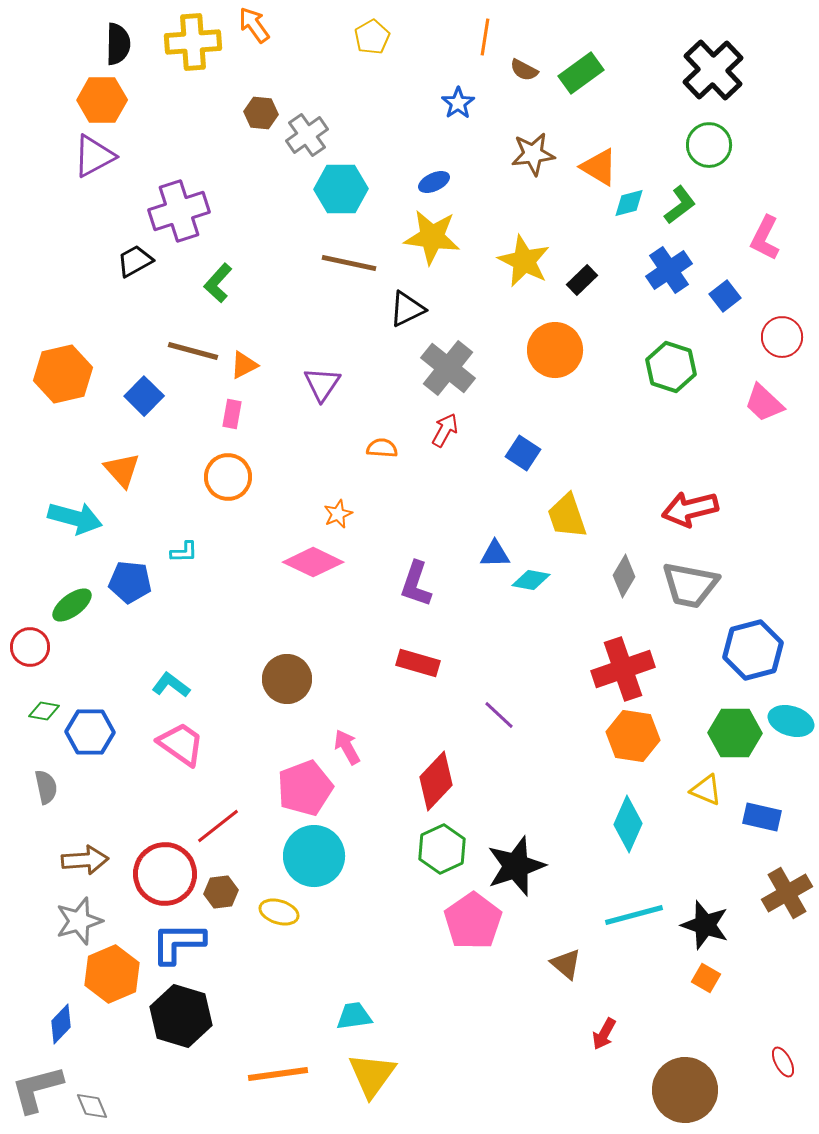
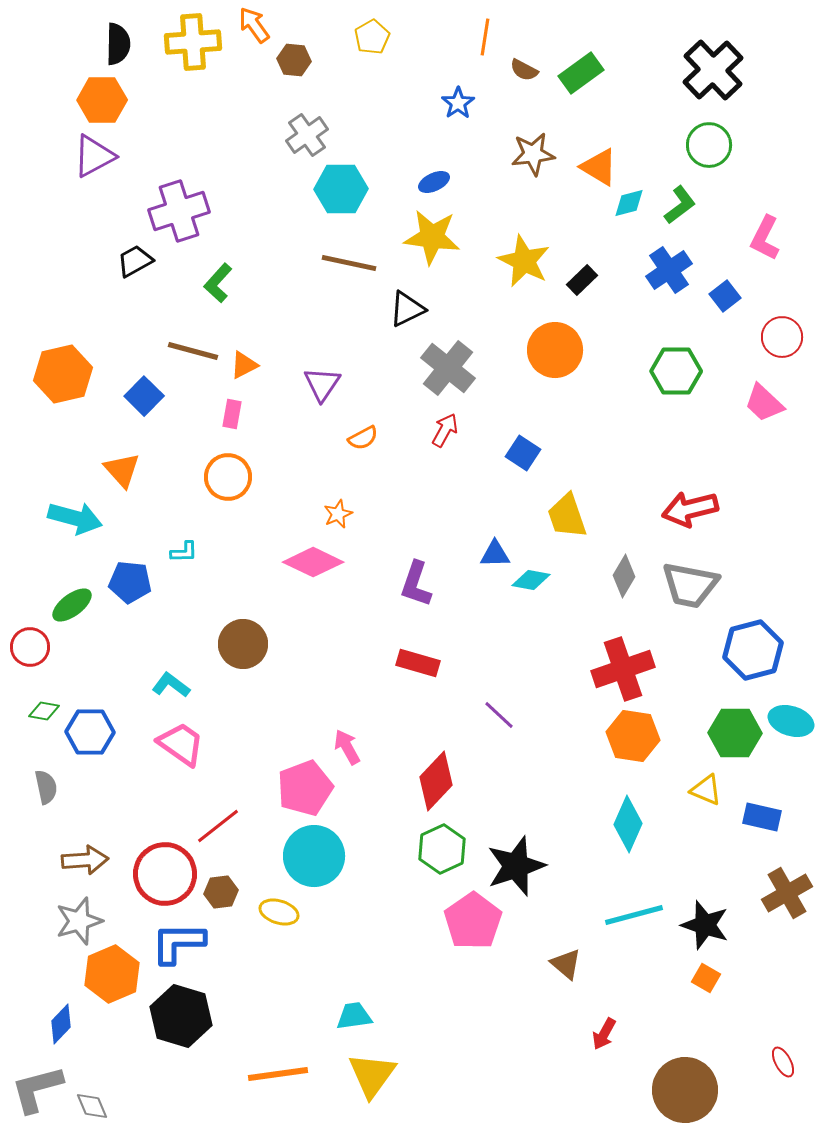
brown hexagon at (261, 113): moved 33 px right, 53 px up
green hexagon at (671, 367): moved 5 px right, 4 px down; rotated 18 degrees counterclockwise
orange semicircle at (382, 448): moved 19 px left, 10 px up; rotated 148 degrees clockwise
brown circle at (287, 679): moved 44 px left, 35 px up
